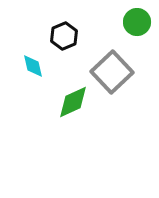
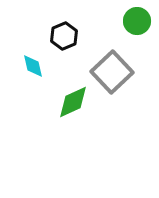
green circle: moved 1 px up
